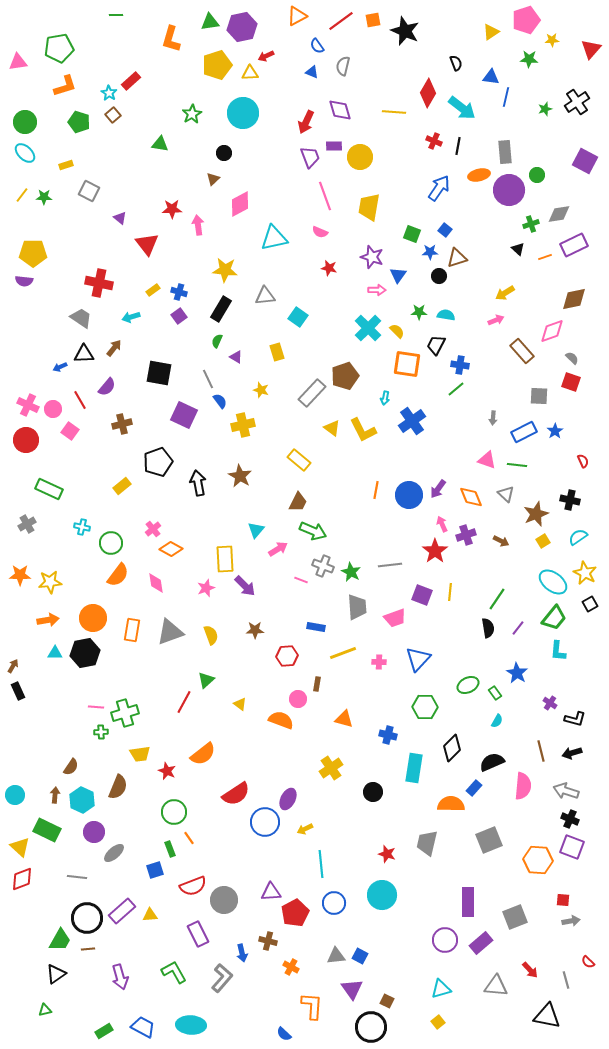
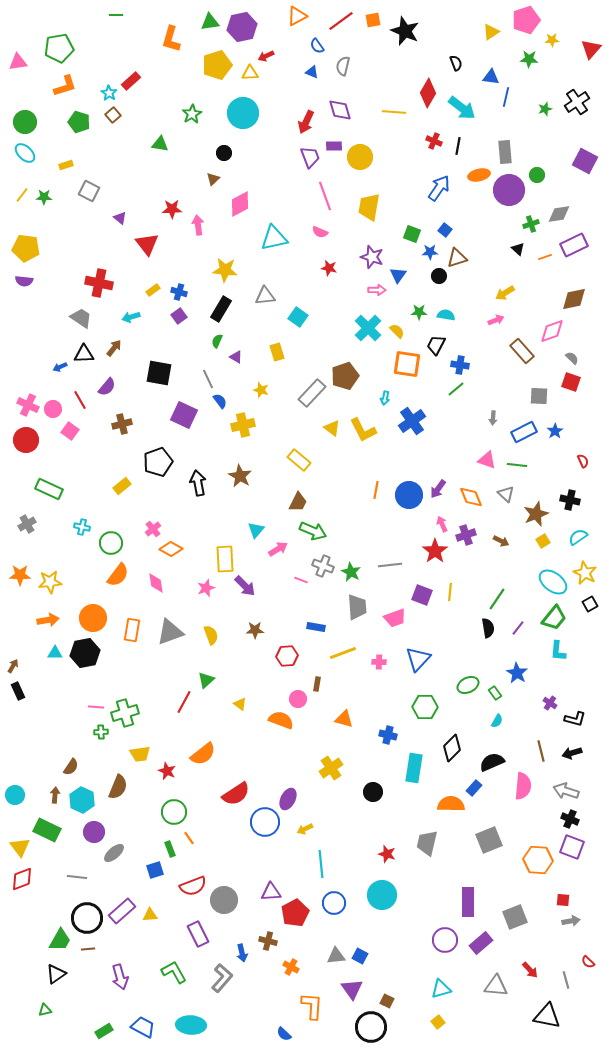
yellow pentagon at (33, 253): moved 7 px left, 5 px up; rotated 8 degrees clockwise
yellow triangle at (20, 847): rotated 10 degrees clockwise
